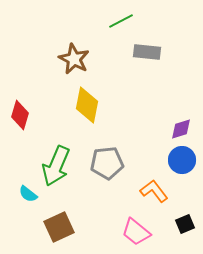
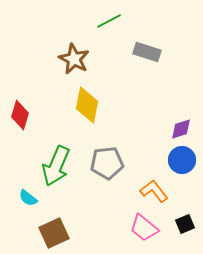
green line: moved 12 px left
gray rectangle: rotated 12 degrees clockwise
cyan semicircle: moved 4 px down
brown square: moved 5 px left, 6 px down
pink trapezoid: moved 8 px right, 4 px up
